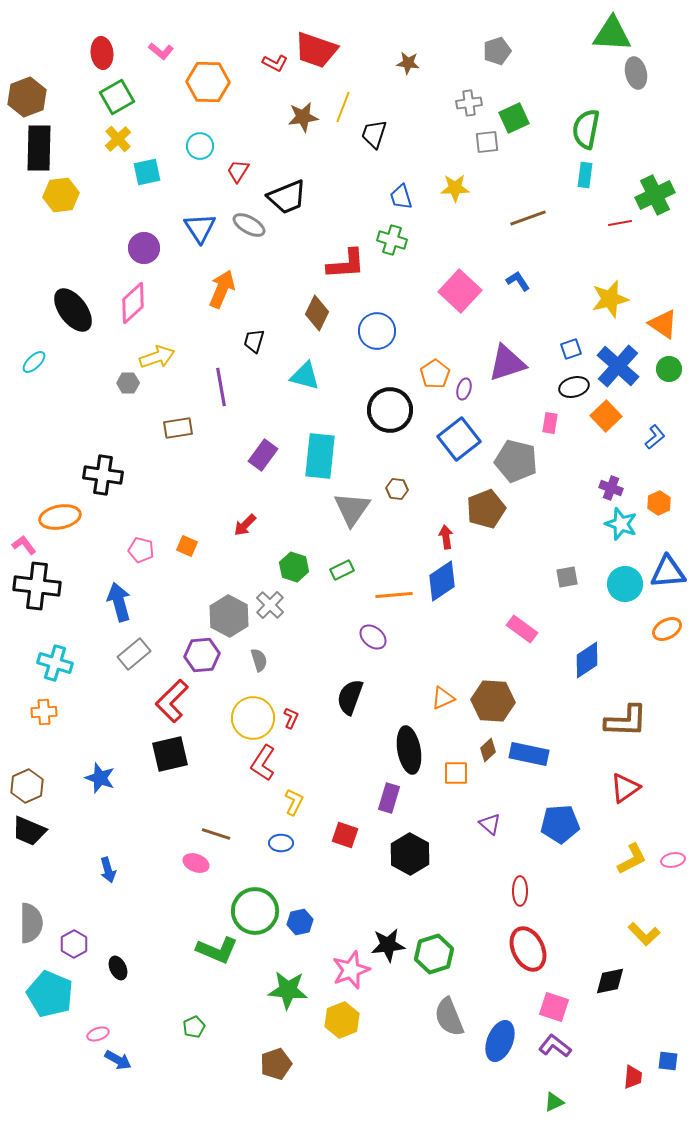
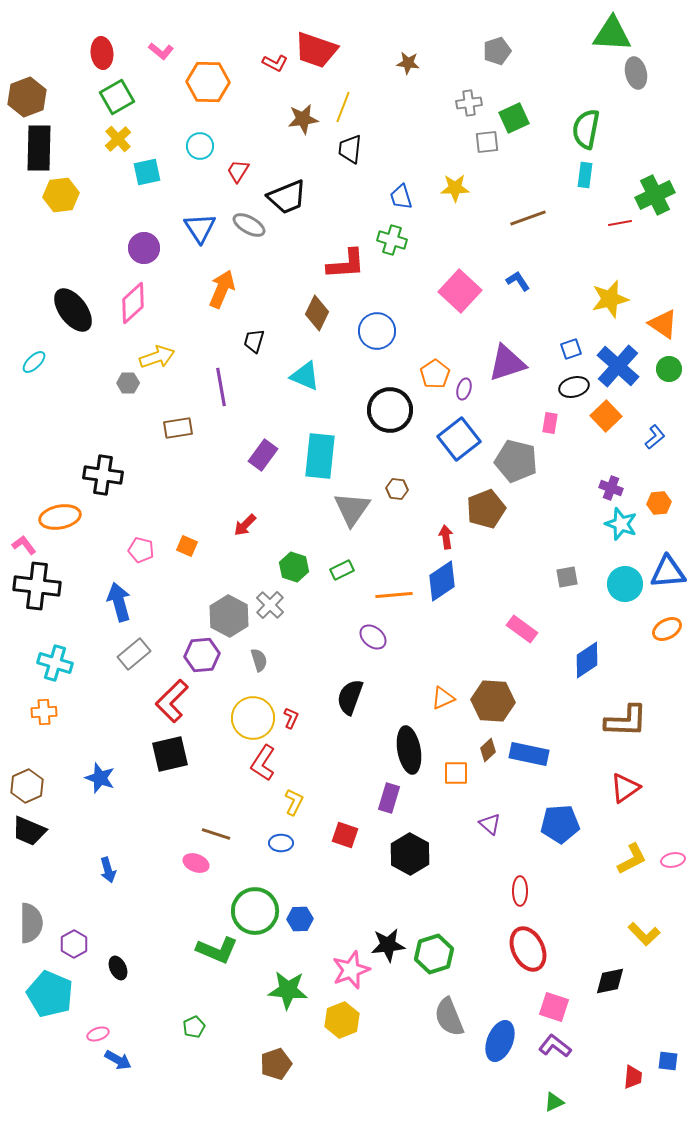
brown star at (303, 117): moved 2 px down
black trapezoid at (374, 134): moved 24 px left, 15 px down; rotated 12 degrees counterclockwise
cyan triangle at (305, 376): rotated 8 degrees clockwise
orange hexagon at (659, 503): rotated 20 degrees clockwise
blue hexagon at (300, 922): moved 3 px up; rotated 10 degrees clockwise
